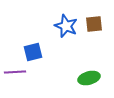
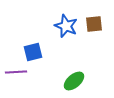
purple line: moved 1 px right
green ellipse: moved 15 px left, 3 px down; rotated 25 degrees counterclockwise
